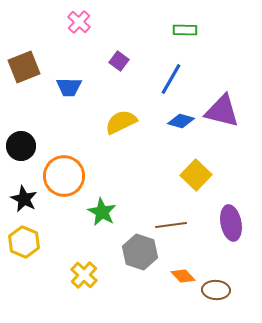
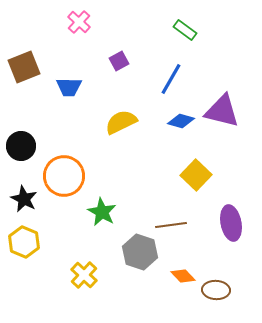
green rectangle: rotated 35 degrees clockwise
purple square: rotated 24 degrees clockwise
